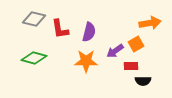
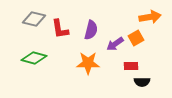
orange arrow: moved 6 px up
purple semicircle: moved 2 px right, 2 px up
orange square: moved 6 px up
purple arrow: moved 7 px up
orange star: moved 2 px right, 2 px down
black semicircle: moved 1 px left, 1 px down
